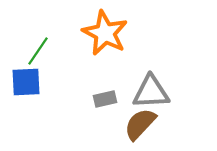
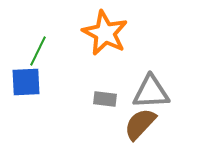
green line: rotated 8 degrees counterclockwise
gray rectangle: rotated 20 degrees clockwise
